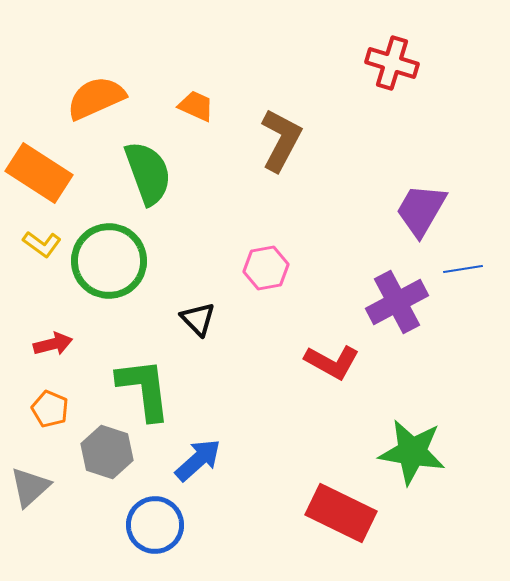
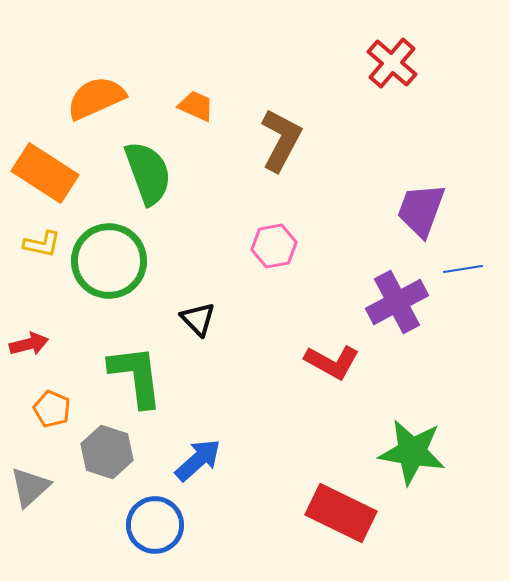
red cross: rotated 24 degrees clockwise
orange rectangle: moved 6 px right
purple trapezoid: rotated 10 degrees counterclockwise
yellow L-shape: rotated 24 degrees counterclockwise
pink hexagon: moved 8 px right, 22 px up
red arrow: moved 24 px left
green L-shape: moved 8 px left, 13 px up
orange pentagon: moved 2 px right
